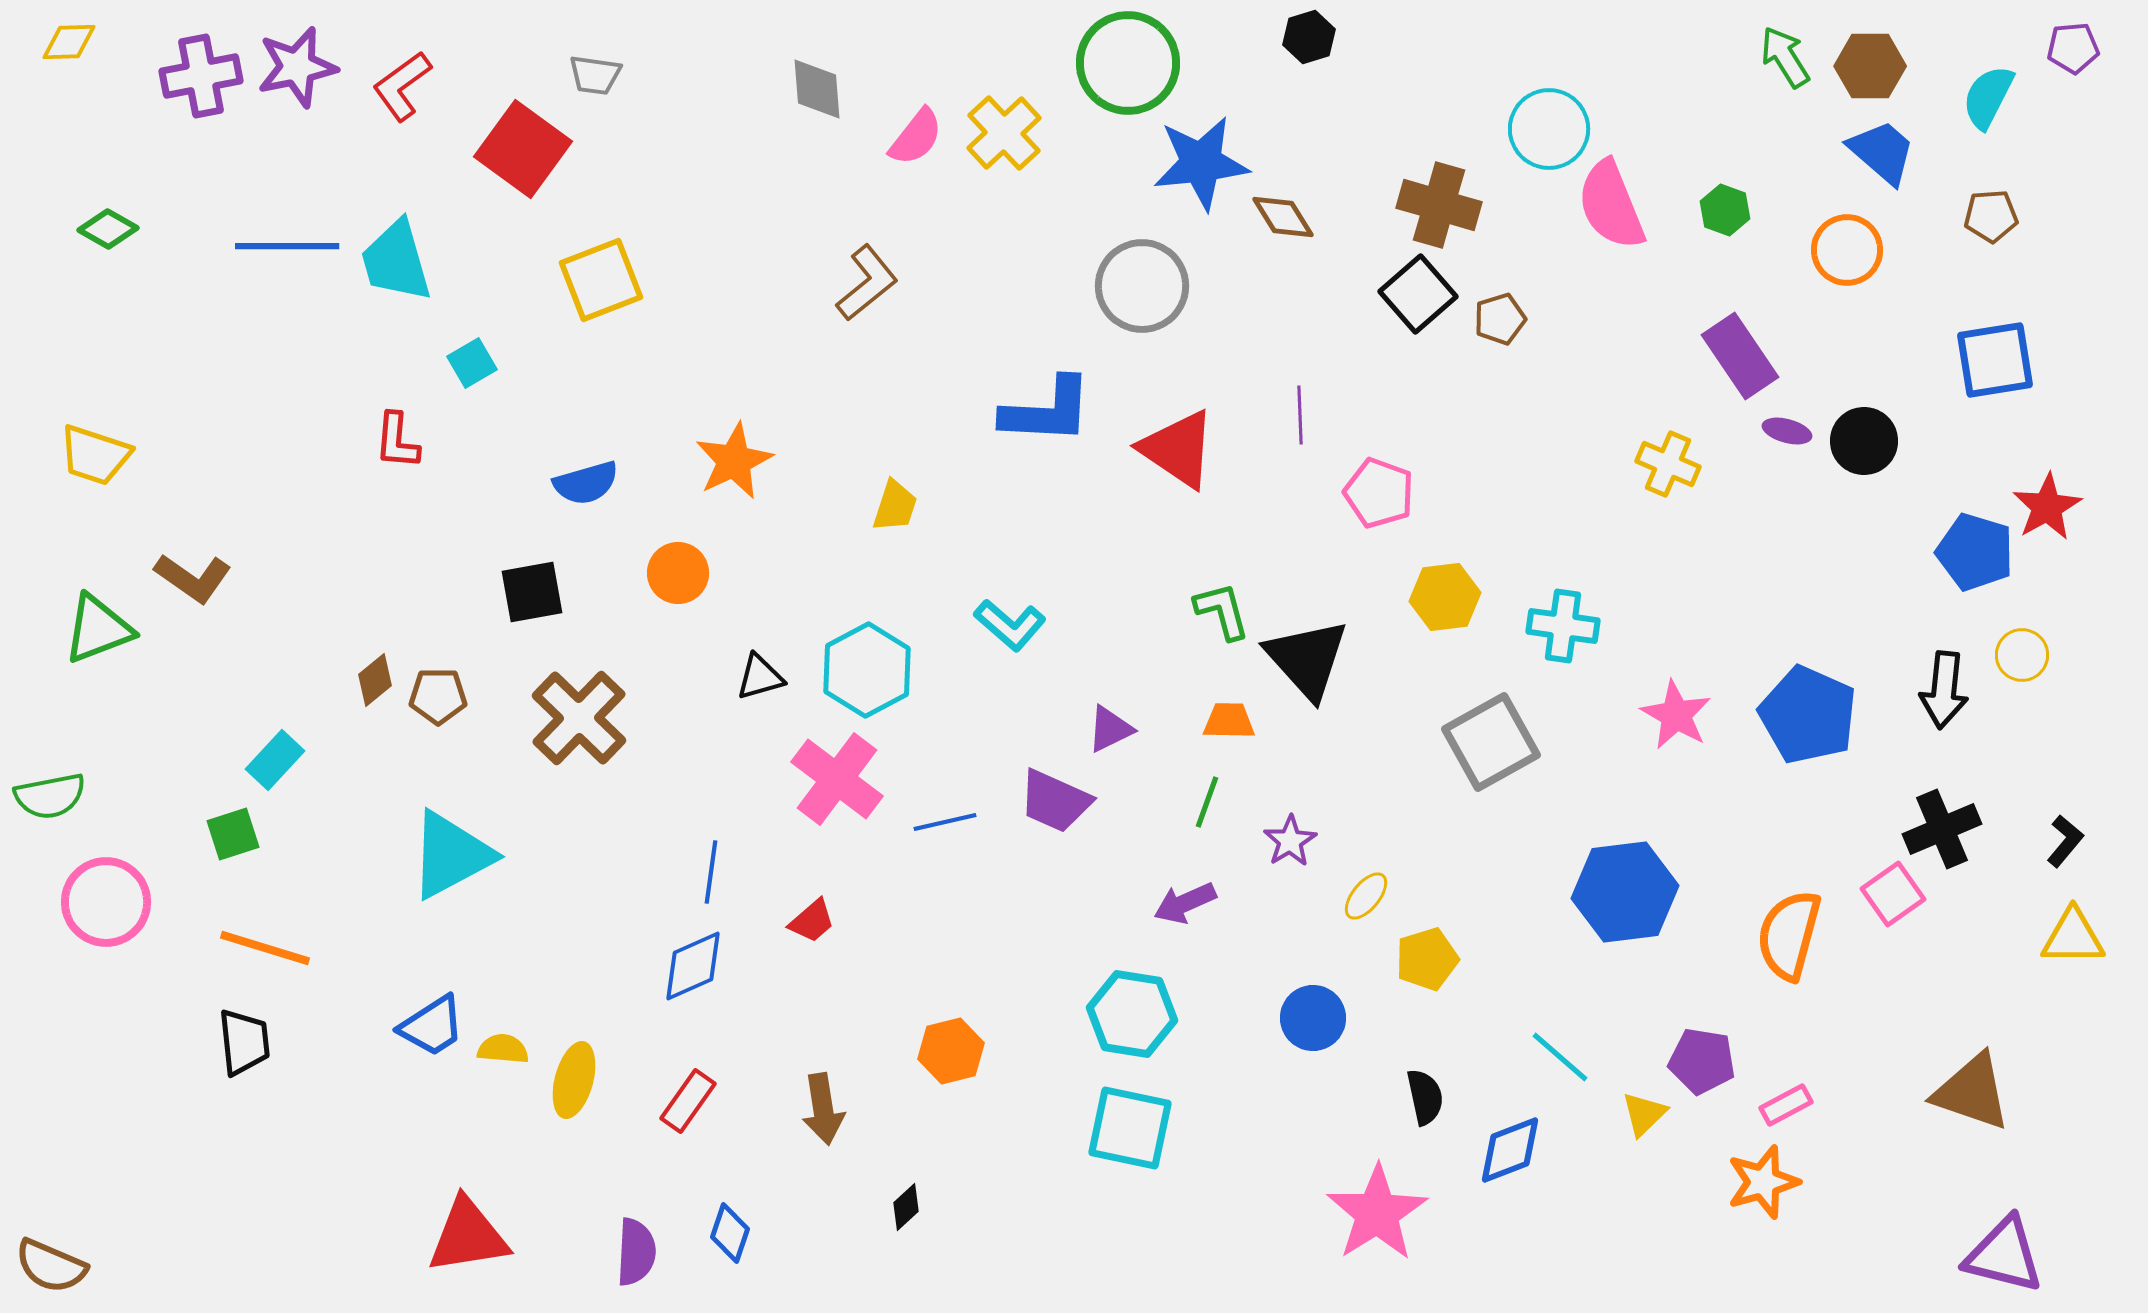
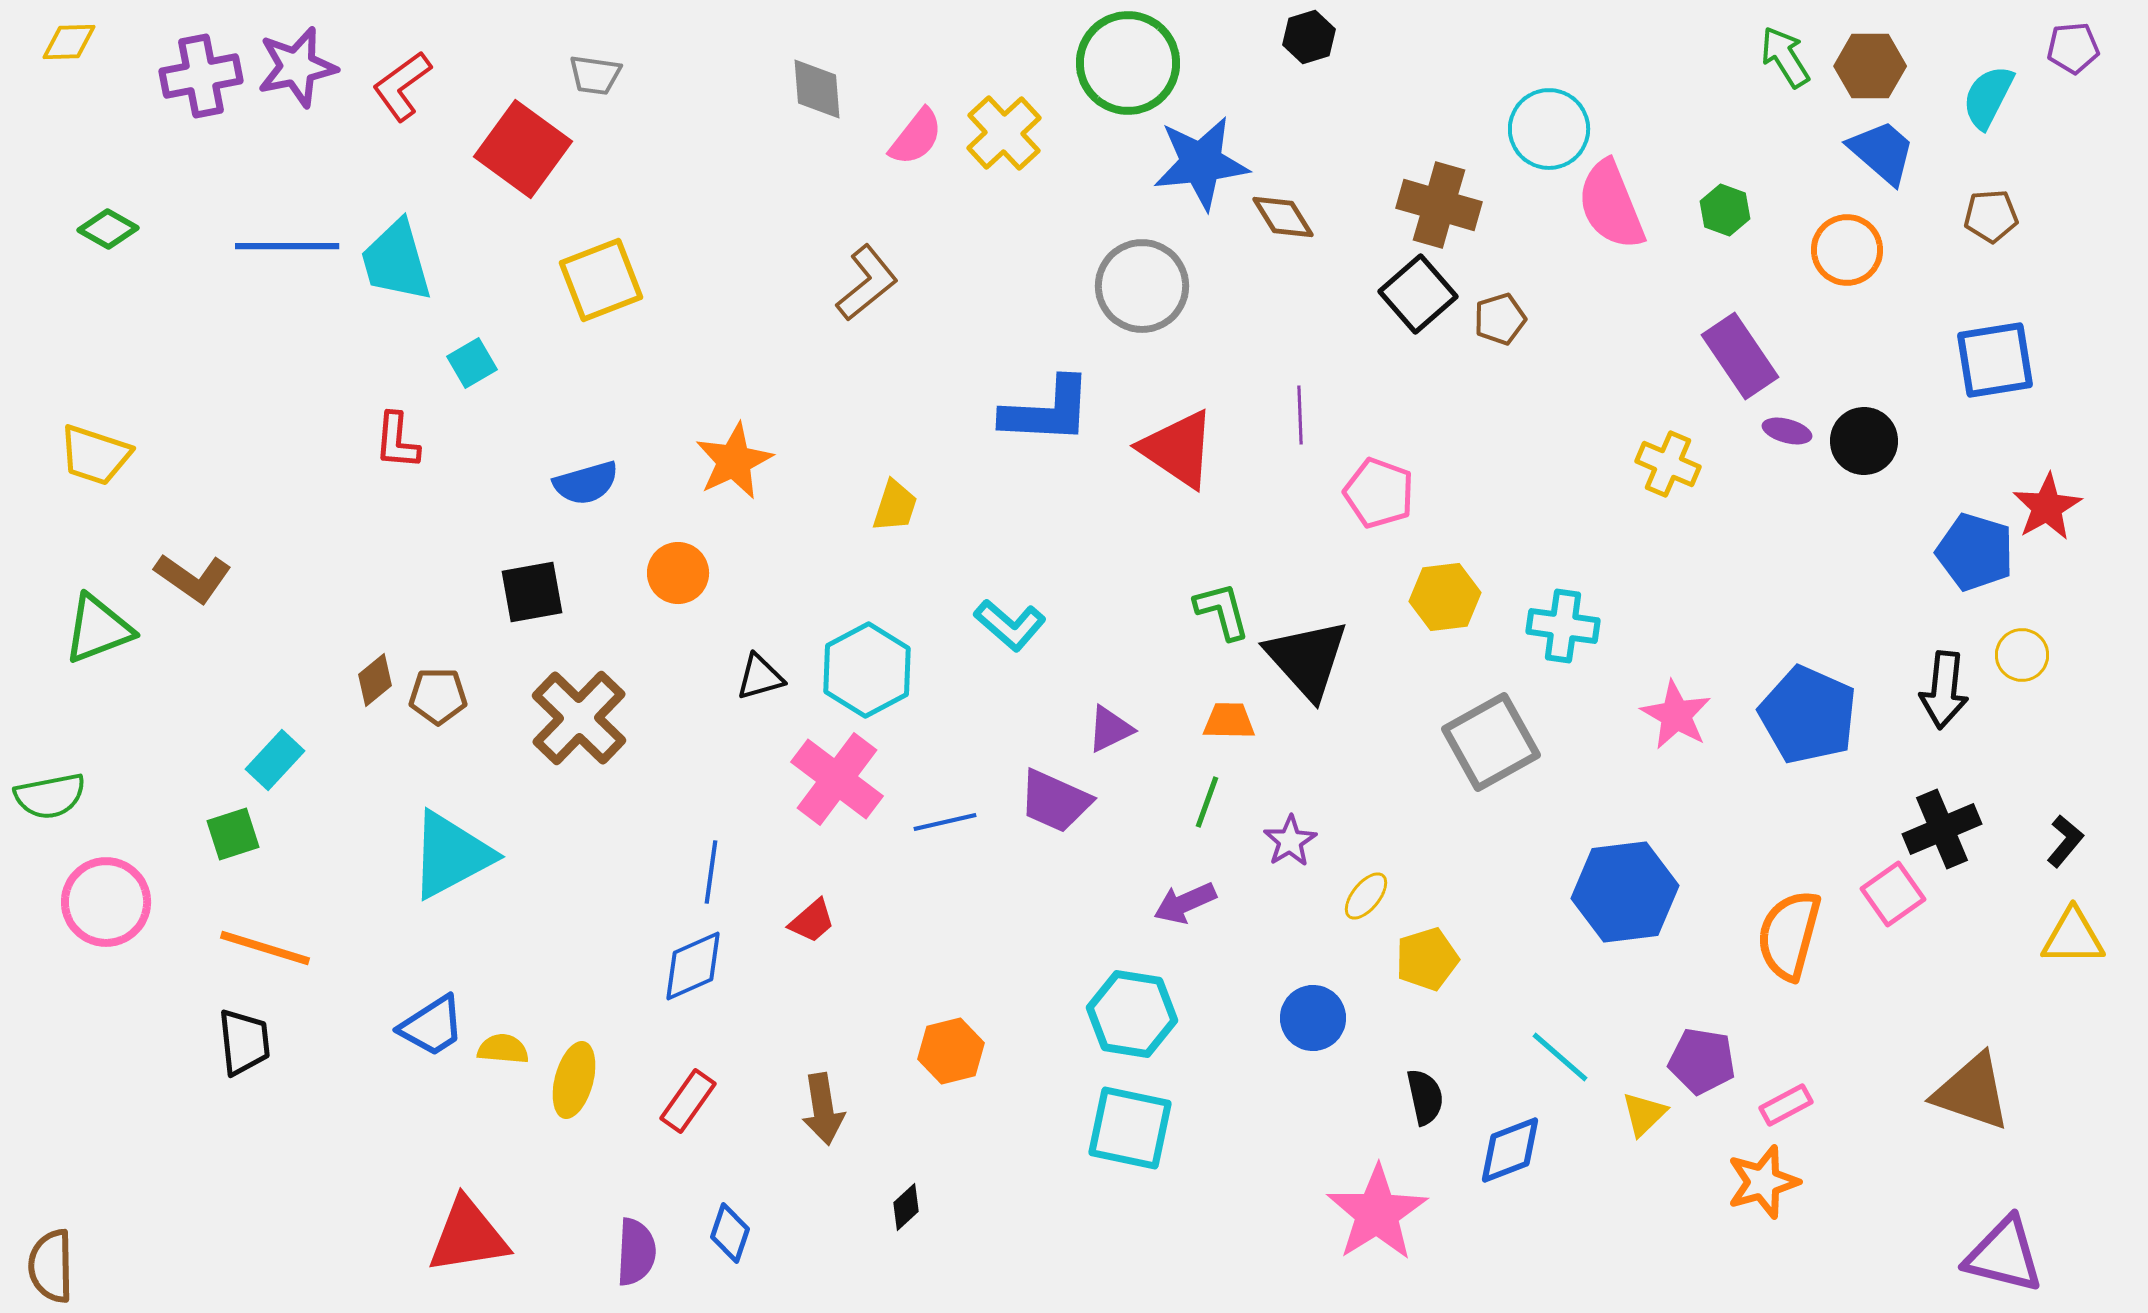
brown semicircle at (51, 1266): rotated 66 degrees clockwise
